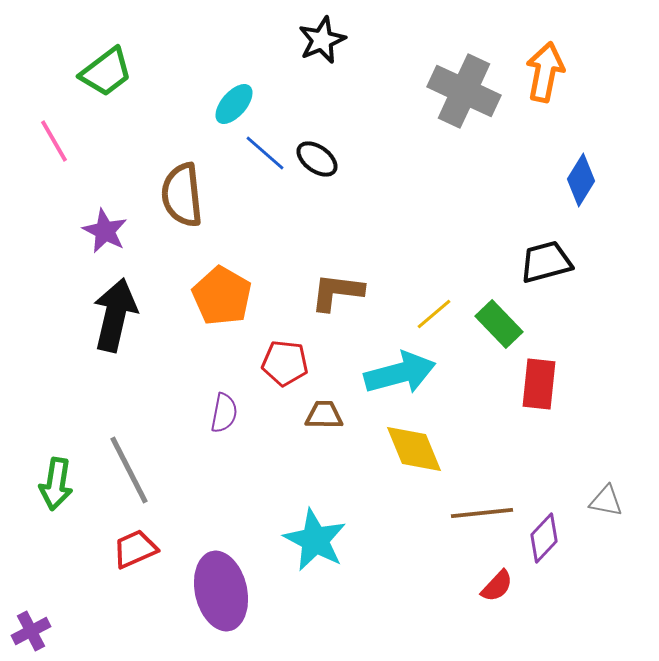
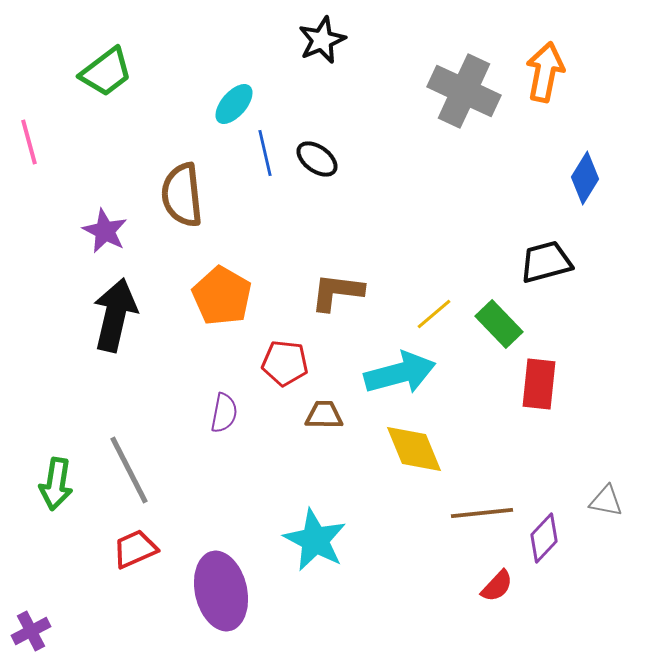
pink line: moved 25 px left, 1 px down; rotated 15 degrees clockwise
blue line: rotated 36 degrees clockwise
blue diamond: moved 4 px right, 2 px up
